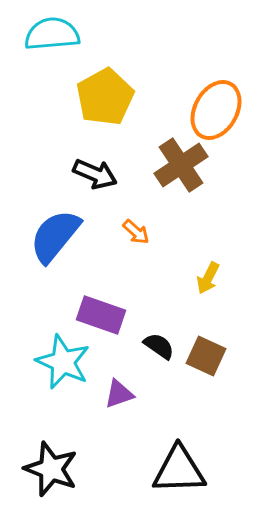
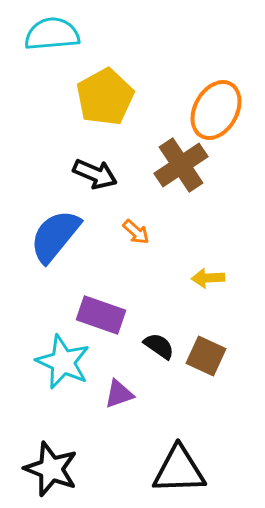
yellow arrow: rotated 60 degrees clockwise
